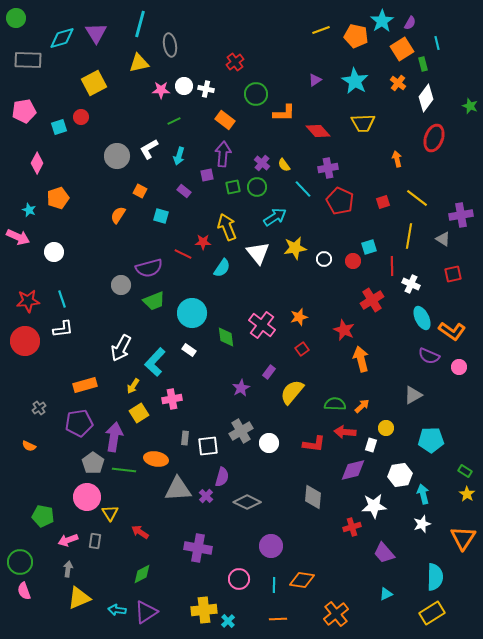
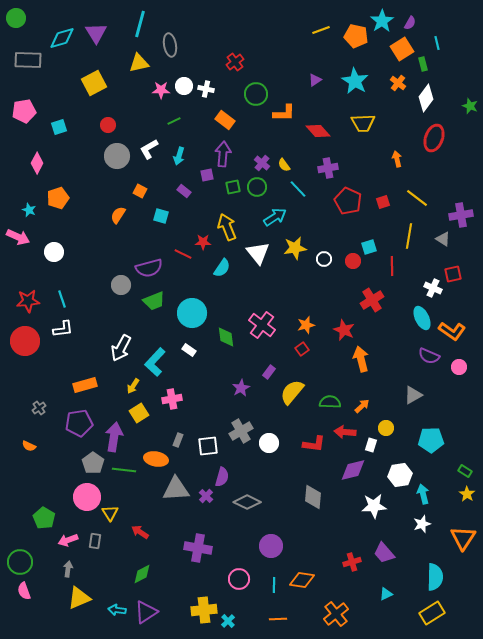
red circle at (81, 117): moved 27 px right, 8 px down
cyan line at (303, 189): moved 5 px left
red pentagon at (340, 201): moved 8 px right
white cross at (411, 284): moved 22 px right, 4 px down
orange star at (299, 317): moved 7 px right, 8 px down
green semicircle at (335, 404): moved 5 px left, 2 px up
gray rectangle at (185, 438): moved 7 px left, 2 px down; rotated 16 degrees clockwise
gray triangle at (178, 489): moved 2 px left
green pentagon at (43, 516): moved 1 px right, 2 px down; rotated 20 degrees clockwise
red cross at (352, 527): moved 35 px down
